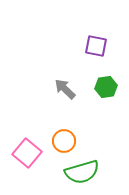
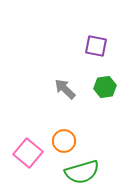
green hexagon: moved 1 px left
pink square: moved 1 px right
